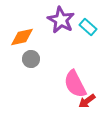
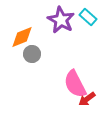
cyan rectangle: moved 10 px up
orange diamond: rotated 10 degrees counterclockwise
gray circle: moved 1 px right, 5 px up
red arrow: moved 2 px up
